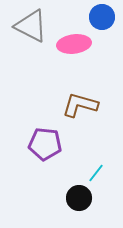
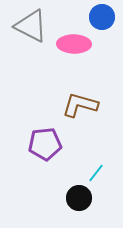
pink ellipse: rotated 8 degrees clockwise
purple pentagon: rotated 12 degrees counterclockwise
